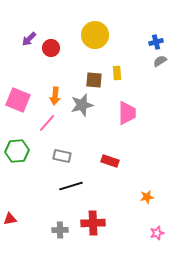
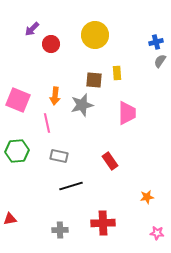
purple arrow: moved 3 px right, 10 px up
red circle: moved 4 px up
gray semicircle: rotated 24 degrees counterclockwise
pink line: rotated 54 degrees counterclockwise
gray rectangle: moved 3 px left
red rectangle: rotated 36 degrees clockwise
red cross: moved 10 px right
pink star: rotated 24 degrees clockwise
